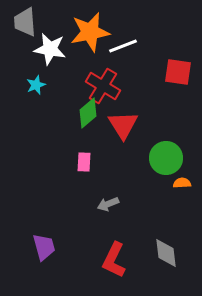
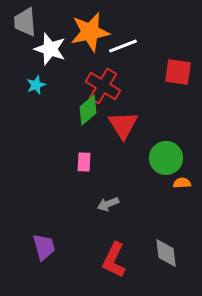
white star: rotated 8 degrees clockwise
green diamond: moved 3 px up
